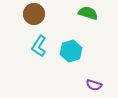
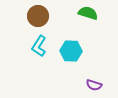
brown circle: moved 4 px right, 2 px down
cyan hexagon: rotated 20 degrees clockwise
